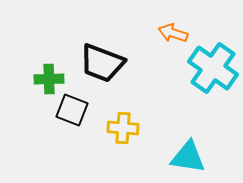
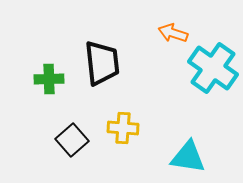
black trapezoid: rotated 117 degrees counterclockwise
black square: moved 30 px down; rotated 28 degrees clockwise
